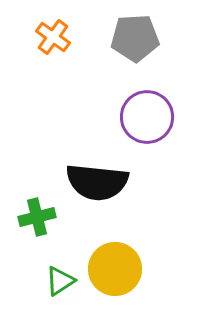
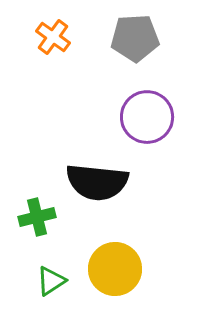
green triangle: moved 9 px left
